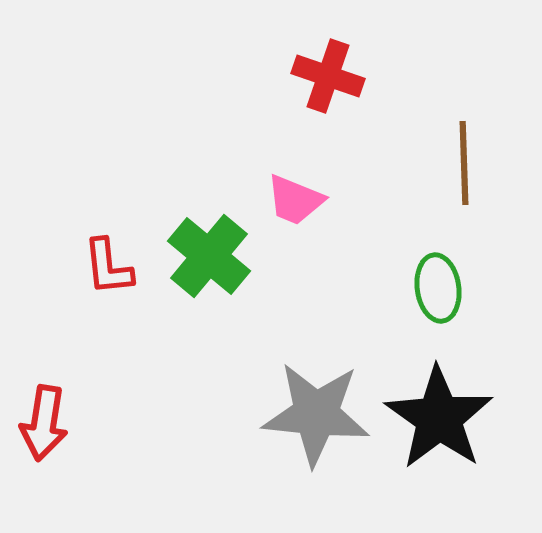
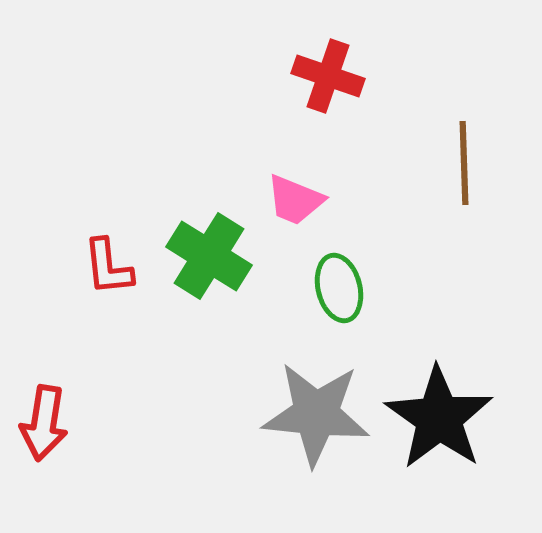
green cross: rotated 8 degrees counterclockwise
green ellipse: moved 99 px left; rotated 6 degrees counterclockwise
